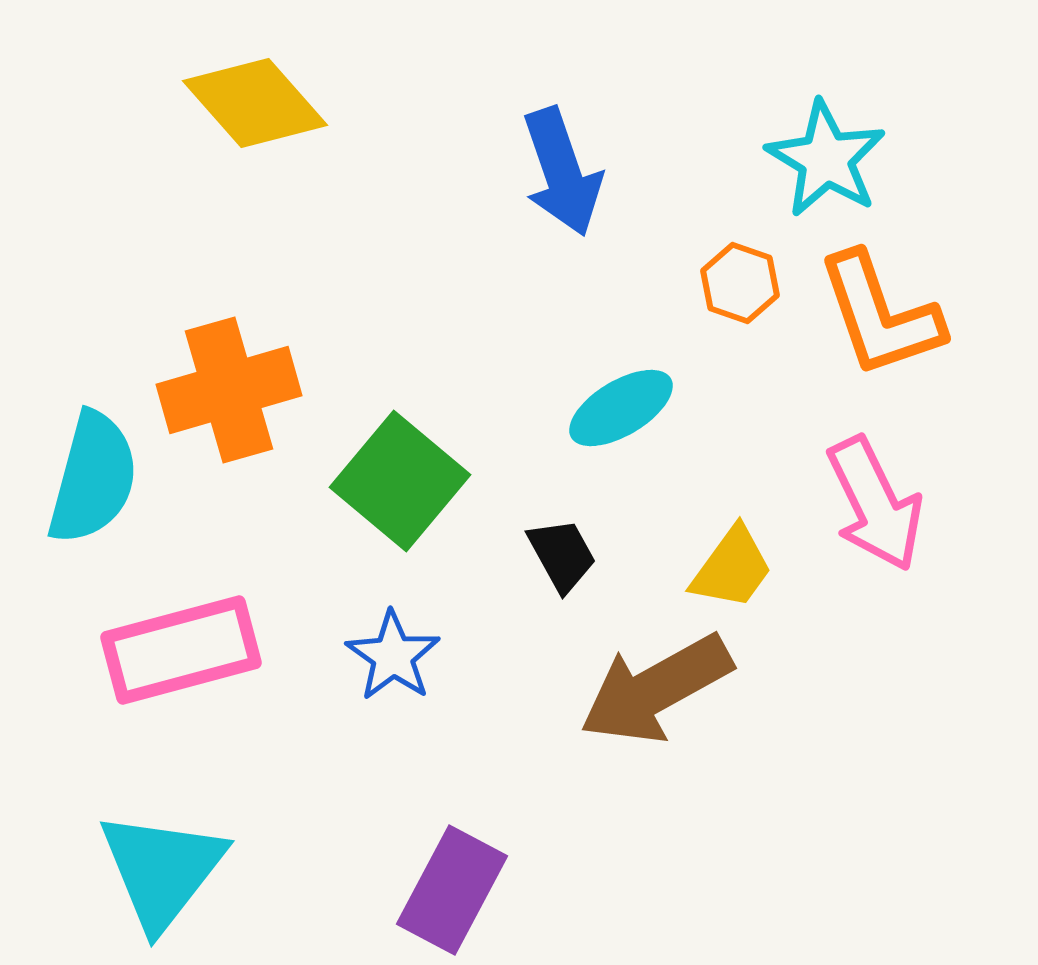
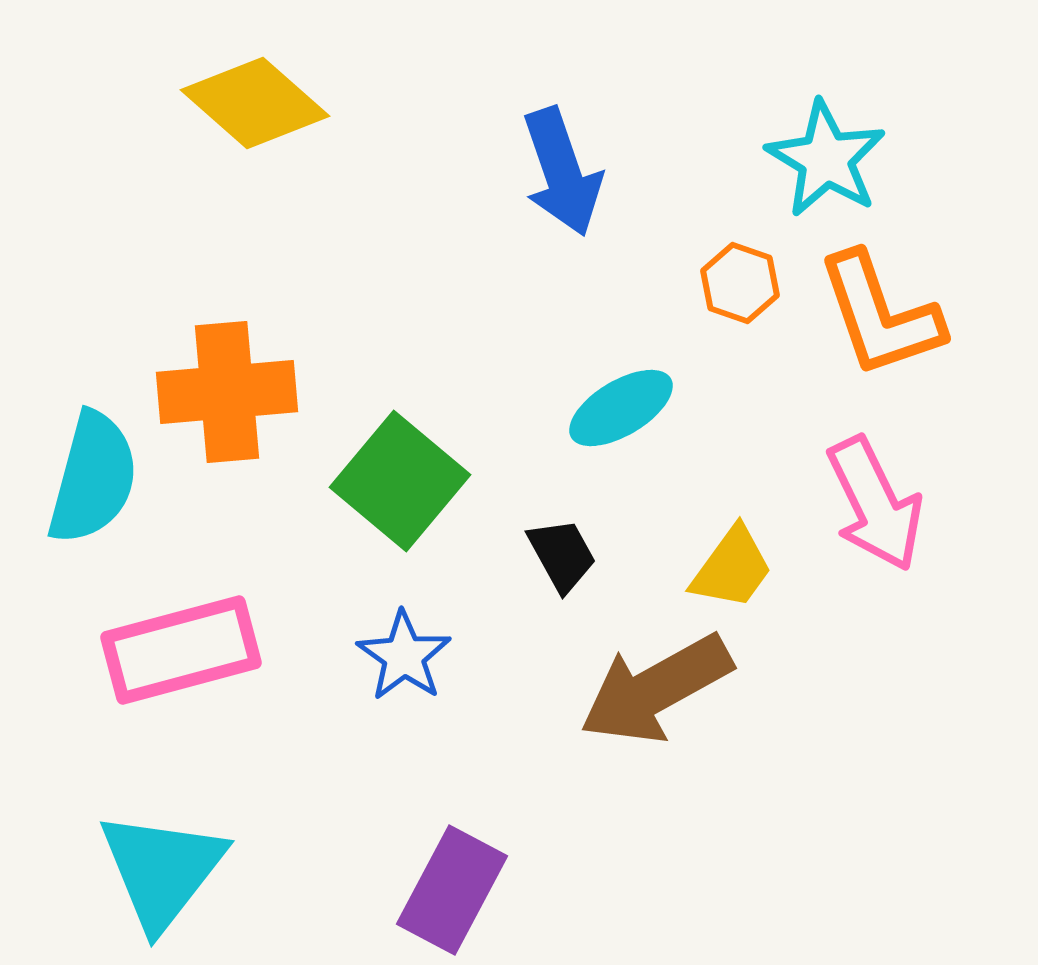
yellow diamond: rotated 7 degrees counterclockwise
orange cross: moved 2 px left, 2 px down; rotated 11 degrees clockwise
blue star: moved 11 px right
